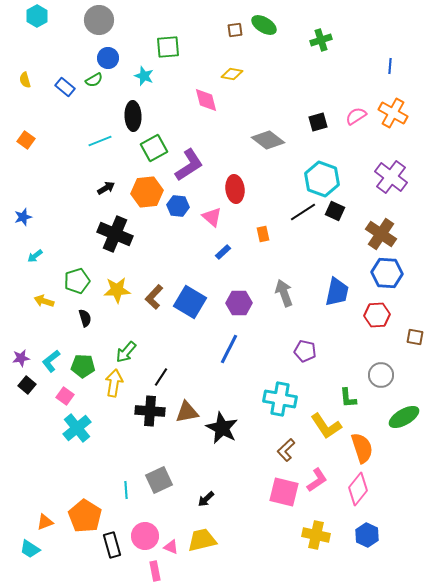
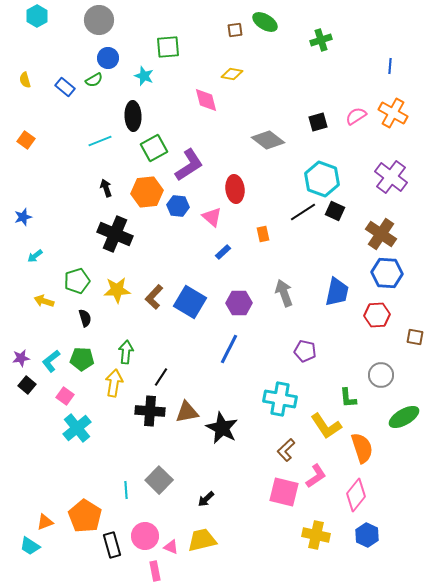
green ellipse at (264, 25): moved 1 px right, 3 px up
black arrow at (106, 188): rotated 78 degrees counterclockwise
green arrow at (126, 352): rotated 145 degrees clockwise
green pentagon at (83, 366): moved 1 px left, 7 px up
gray square at (159, 480): rotated 20 degrees counterclockwise
pink L-shape at (317, 480): moved 1 px left, 4 px up
pink diamond at (358, 489): moved 2 px left, 6 px down
cyan trapezoid at (30, 549): moved 3 px up
